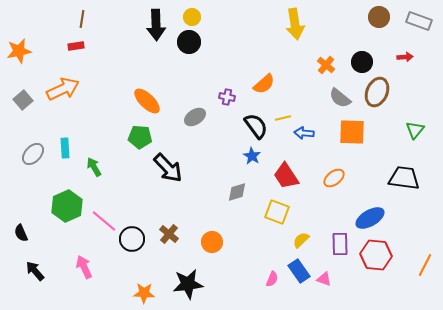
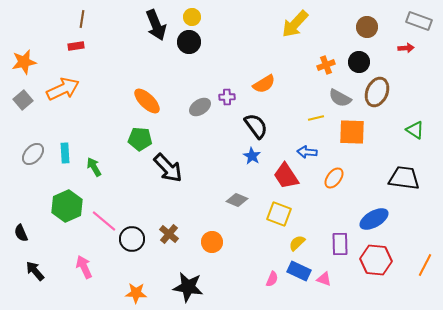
brown circle at (379, 17): moved 12 px left, 10 px down
yellow arrow at (295, 24): rotated 52 degrees clockwise
black arrow at (156, 25): rotated 20 degrees counterclockwise
orange star at (19, 51): moved 5 px right, 11 px down
red arrow at (405, 57): moved 1 px right, 9 px up
black circle at (362, 62): moved 3 px left
orange cross at (326, 65): rotated 30 degrees clockwise
orange semicircle at (264, 84): rotated 10 degrees clockwise
purple cross at (227, 97): rotated 14 degrees counterclockwise
gray semicircle at (340, 98): rotated 10 degrees counterclockwise
gray ellipse at (195, 117): moved 5 px right, 10 px up
yellow line at (283, 118): moved 33 px right
green triangle at (415, 130): rotated 36 degrees counterclockwise
blue arrow at (304, 133): moved 3 px right, 19 px down
green pentagon at (140, 137): moved 2 px down
cyan rectangle at (65, 148): moved 5 px down
orange ellipse at (334, 178): rotated 15 degrees counterclockwise
gray diamond at (237, 192): moved 8 px down; rotated 40 degrees clockwise
yellow square at (277, 212): moved 2 px right, 2 px down
blue ellipse at (370, 218): moved 4 px right, 1 px down
yellow semicircle at (301, 240): moved 4 px left, 3 px down
red hexagon at (376, 255): moved 5 px down
blue rectangle at (299, 271): rotated 30 degrees counterclockwise
black star at (188, 284): moved 3 px down; rotated 16 degrees clockwise
orange star at (144, 293): moved 8 px left
